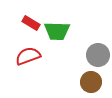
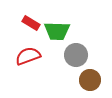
gray circle: moved 22 px left
brown circle: moved 1 px left, 2 px up
